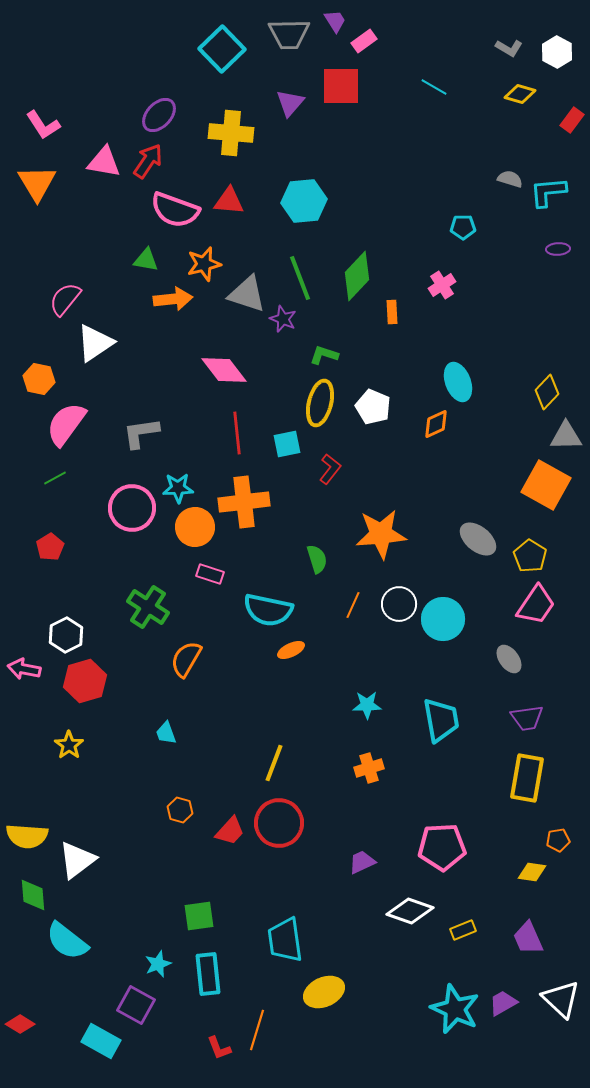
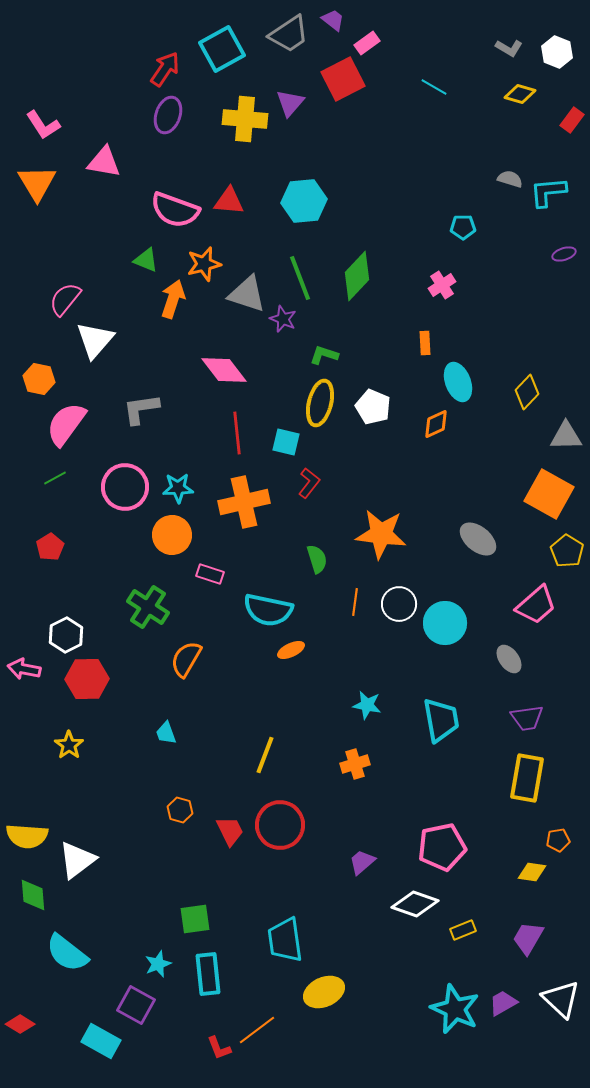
purple trapezoid at (335, 21): moved 2 px left, 1 px up; rotated 20 degrees counterclockwise
gray trapezoid at (289, 34): rotated 33 degrees counterclockwise
pink rectangle at (364, 41): moved 3 px right, 2 px down
cyan square at (222, 49): rotated 15 degrees clockwise
white hexagon at (557, 52): rotated 8 degrees counterclockwise
red square at (341, 86): moved 2 px right, 7 px up; rotated 27 degrees counterclockwise
purple ellipse at (159, 115): moved 9 px right; rotated 24 degrees counterclockwise
yellow cross at (231, 133): moved 14 px right, 14 px up
red arrow at (148, 161): moved 17 px right, 92 px up
purple ellipse at (558, 249): moved 6 px right, 5 px down; rotated 15 degrees counterclockwise
green triangle at (146, 260): rotated 12 degrees clockwise
orange arrow at (173, 299): rotated 66 degrees counterclockwise
orange rectangle at (392, 312): moved 33 px right, 31 px down
white triangle at (95, 343): moved 3 px up; rotated 15 degrees counterclockwise
yellow diamond at (547, 392): moved 20 px left
gray L-shape at (141, 433): moved 24 px up
cyan square at (287, 444): moved 1 px left, 2 px up; rotated 24 degrees clockwise
red L-shape at (330, 469): moved 21 px left, 14 px down
orange square at (546, 485): moved 3 px right, 9 px down
orange cross at (244, 502): rotated 6 degrees counterclockwise
pink circle at (132, 508): moved 7 px left, 21 px up
orange circle at (195, 527): moved 23 px left, 8 px down
orange star at (381, 534): rotated 12 degrees clockwise
yellow pentagon at (530, 556): moved 37 px right, 5 px up
orange line at (353, 605): moved 2 px right, 3 px up; rotated 16 degrees counterclockwise
pink trapezoid at (536, 605): rotated 15 degrees clockwise
cyan circle at (443, 619): moved 2 px right, 4 px down
red hexagon at (85, 681): moved 2 px right, 2 px up; rotated 15 degrees clockwise
cyan star at (367, 705): rotated 12 degrees clockwise
yellow line at (274, 763): moved 9 px left, 8 px up
orange cross at (369, 768): moved 14 px left, 4 px up
red circle at (279, 823): moved 1 px right, 2 px down
red trapezoid at (230, 831): rotated 68 degrees counterclockwise
pink pentagon at (442, 847): rotated 9 degrees counterclockwise
purple trapezoid at (362, 862): rotated 16 degrees counterclockwise
white diamond at (410, 911): moved 5 px right, 7 px up
green square at (199, 916): moved 4 px left, 3 px down
purple trapezoid at (528, 938): rotated 54 degrees clockwise
cyan semicircle at (67, 941): moved 12 px down
orange line at (257, 1030): rotated 36 degrees clockwise
